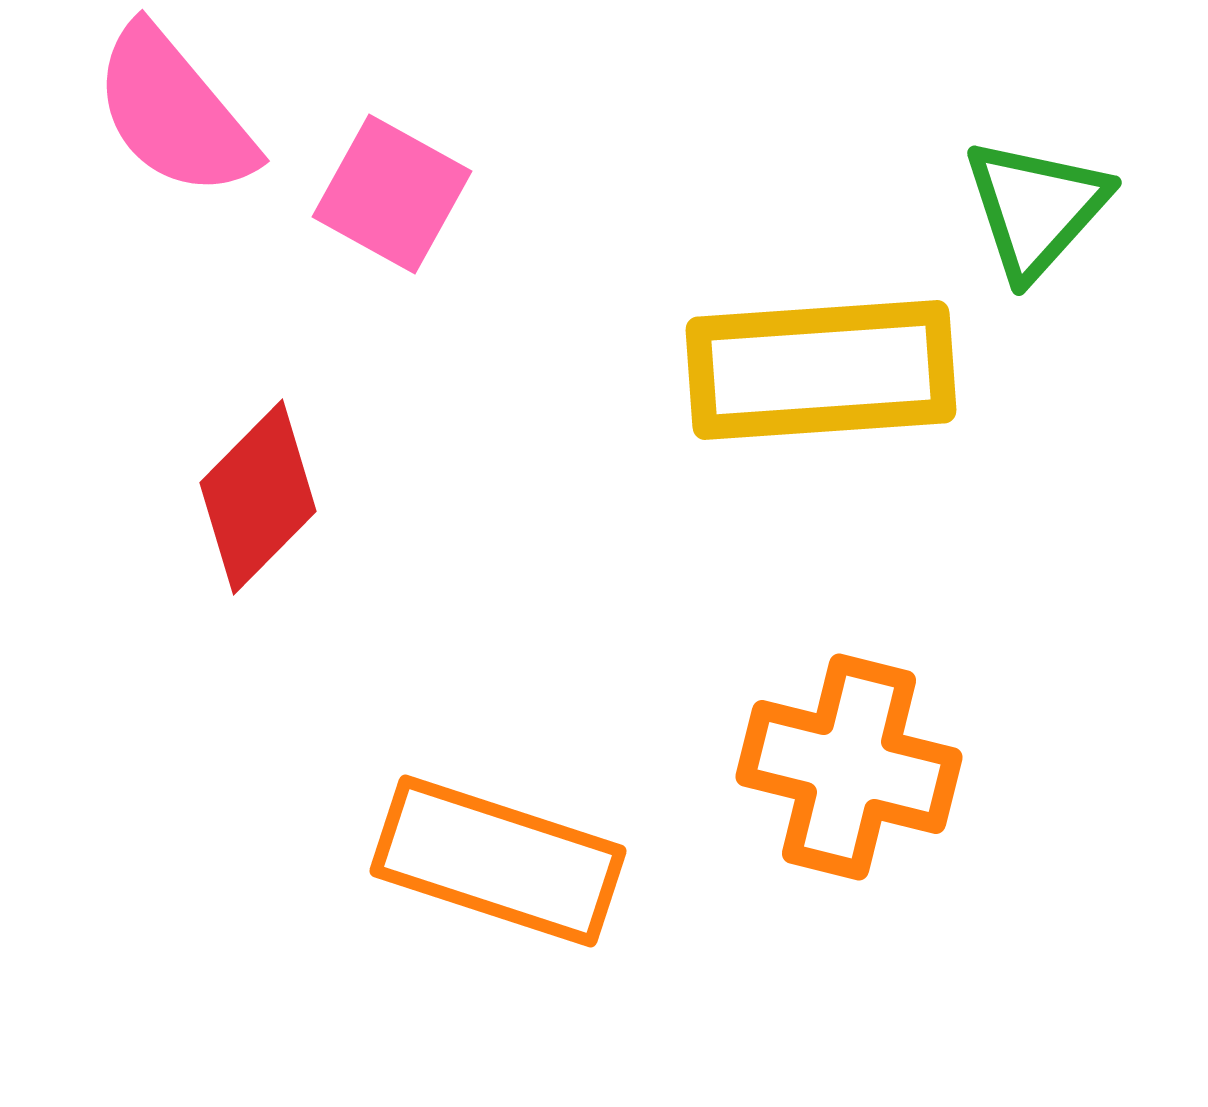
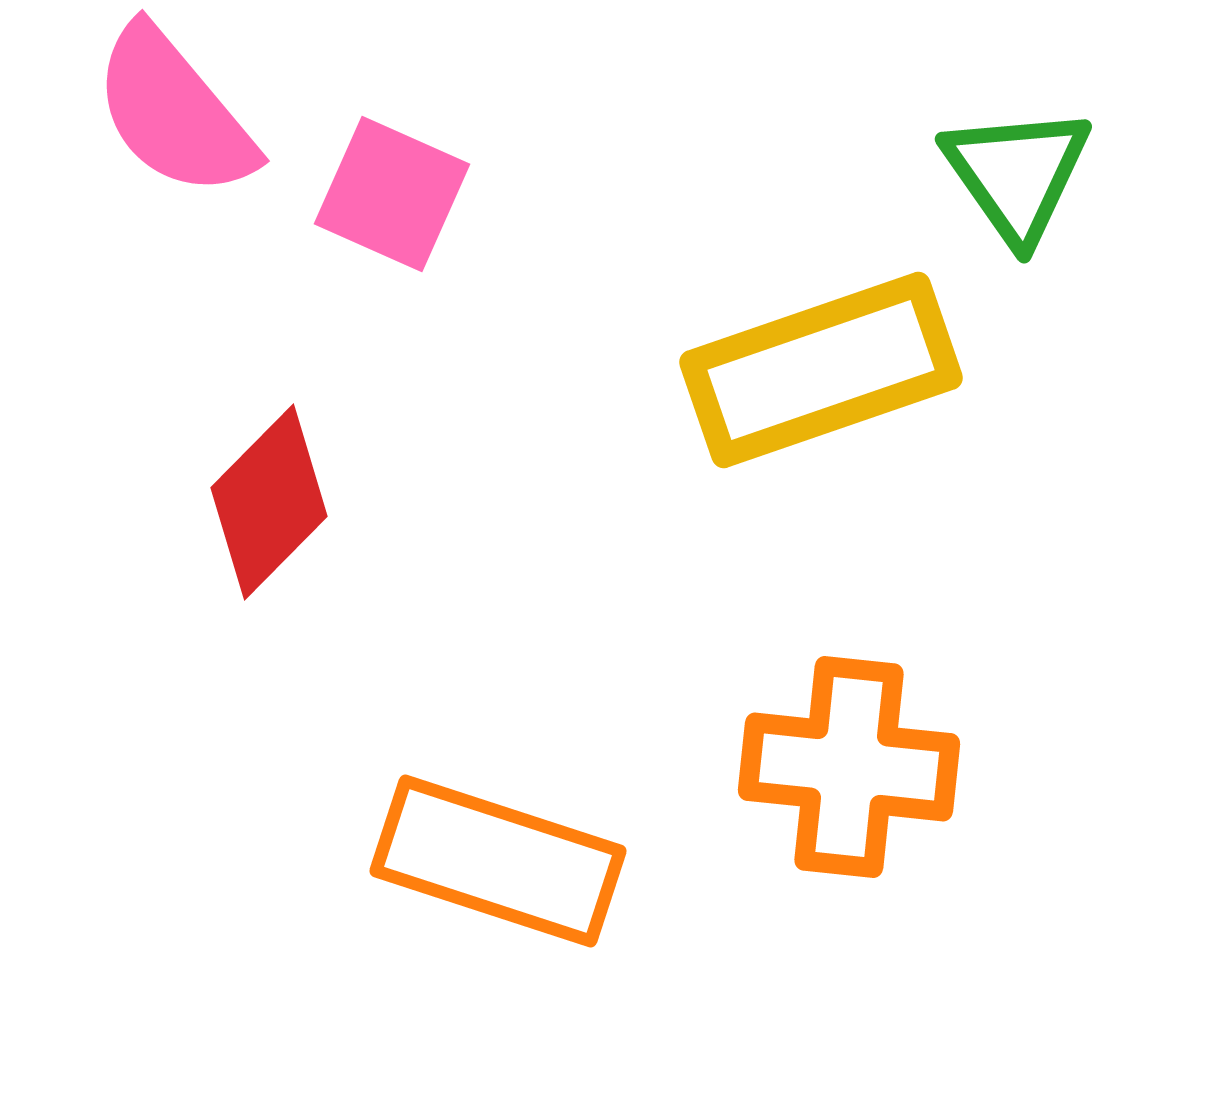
pink square: rotated 5 degrees counterclockwise
green triangle: moved 19 px left, 34 px up; rotated 17 degrees counterclockwise
yellow rectangle: rotated 15 degrees counterclockwise
red diamond: moved 11 px right, 5 px down
orange cross: rotated 8 degrees counterclockwise
